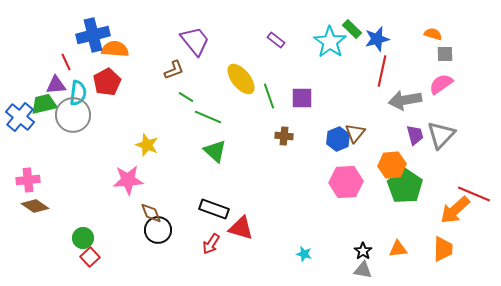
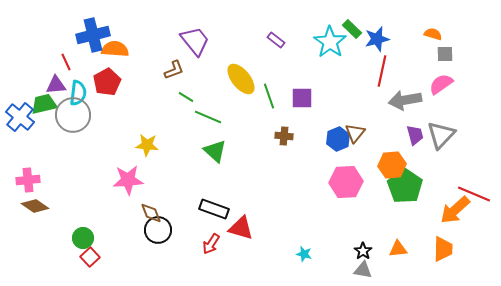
yellow star at (147, 145): rotated 15 degrees counterclockwise
